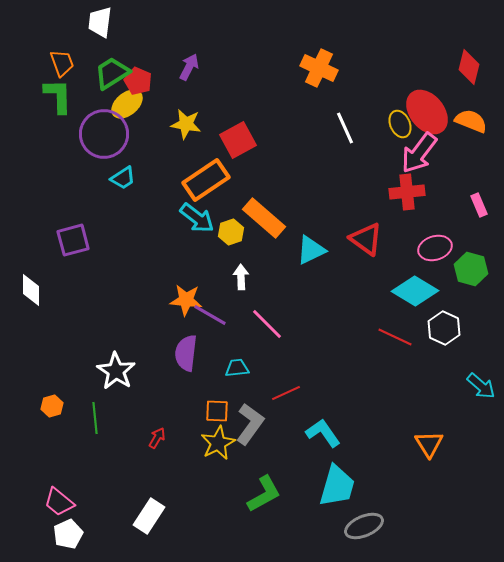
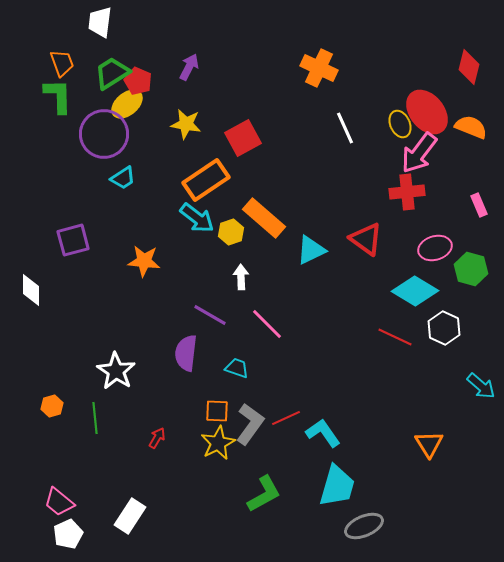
orange semicircle at (471, 121): moved 6 px down
red square at (238, 140): moved 5 px right, 2 px up
orange star at (186, 300): moved 42 px left, 39 px up
cyan trapezoid at (237, 368): rotated 25 degrees clockwise
red line at (286, 393): moved 25 px down
white rectangle at (149, 516): moved 19 px left
